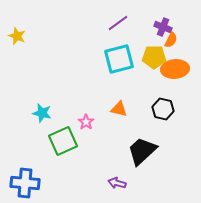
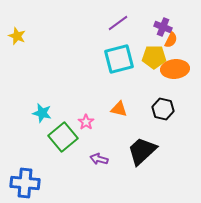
green square: moved 4 px up; rotated 16 degrees counterclockwise
purple arrow: moved 18 px left, 24 px up
